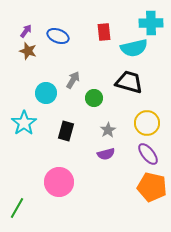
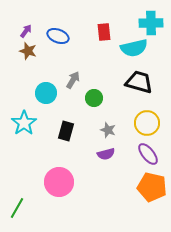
black trapezoid: moved 10 px right
gray star: rotated 21 degrees counterclockwise
